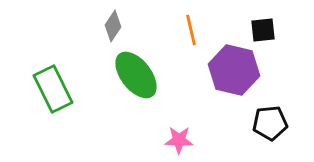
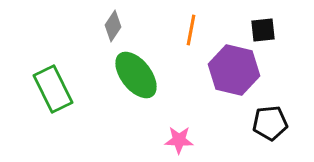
orange line: rotated 24 degrees clockwise
